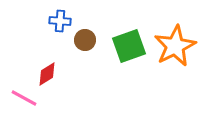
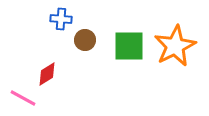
blue cross: moved 1 px right, 2 px up
green square: rotated 20 degrees clockwise
pink line: moved 1 px left
